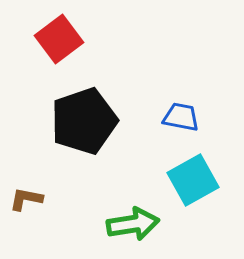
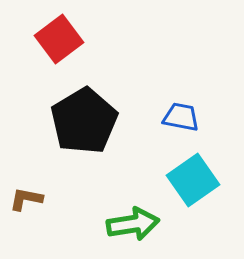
black pentagon: rotated 12 degrees counterclockwise
cyan square: rotated 6 degrees counterclockwise
